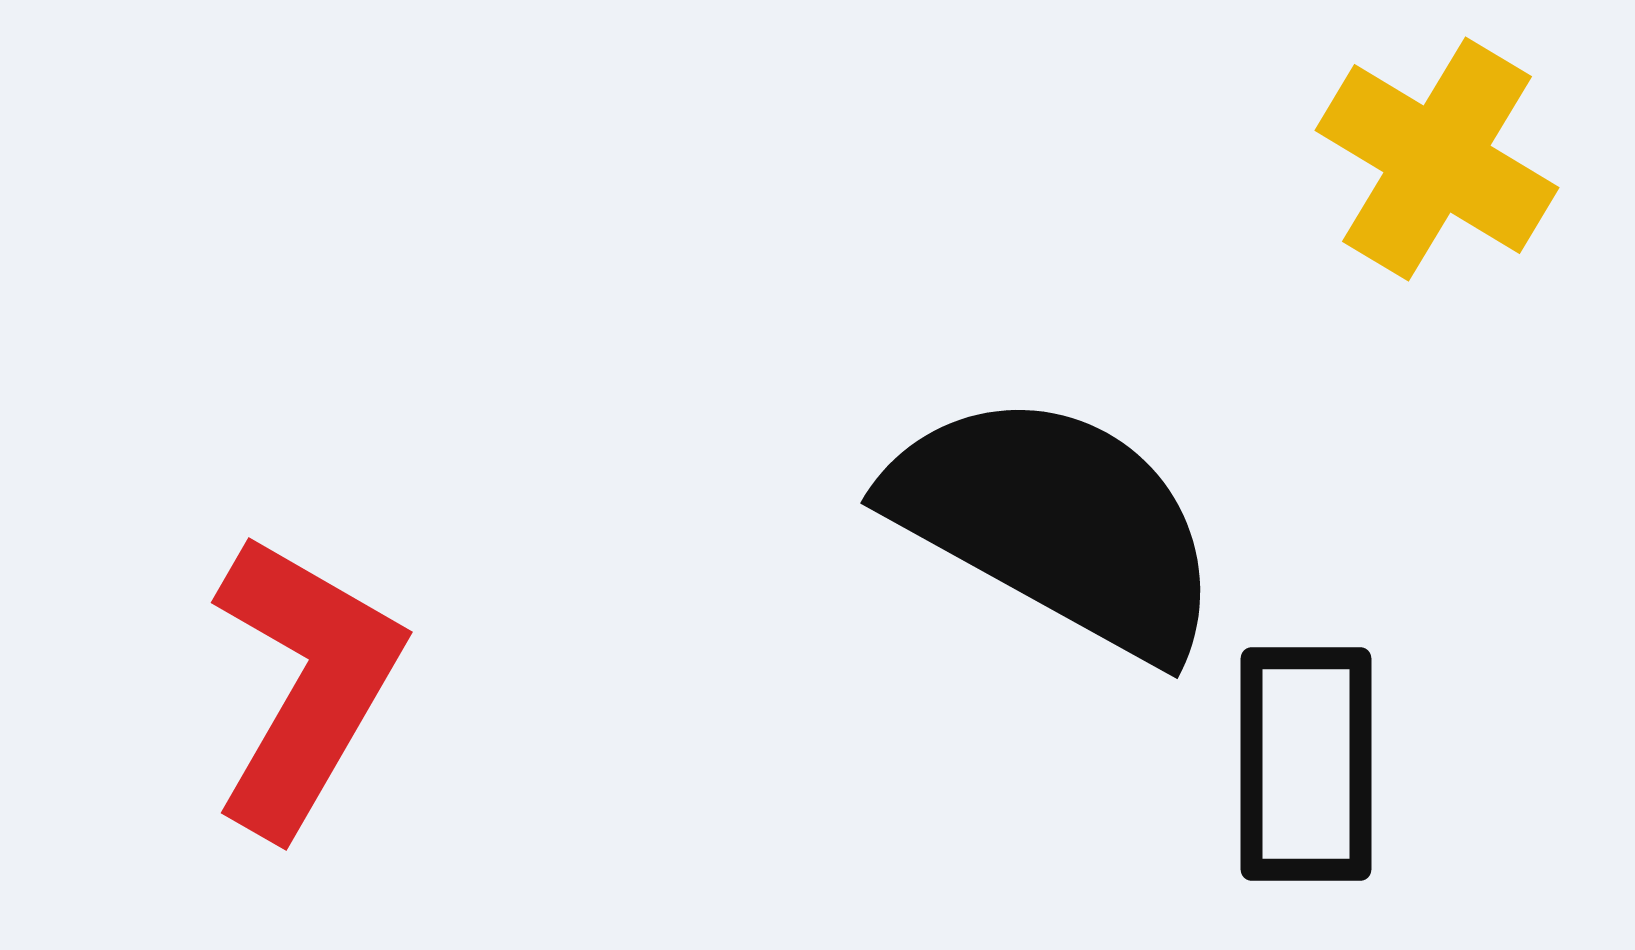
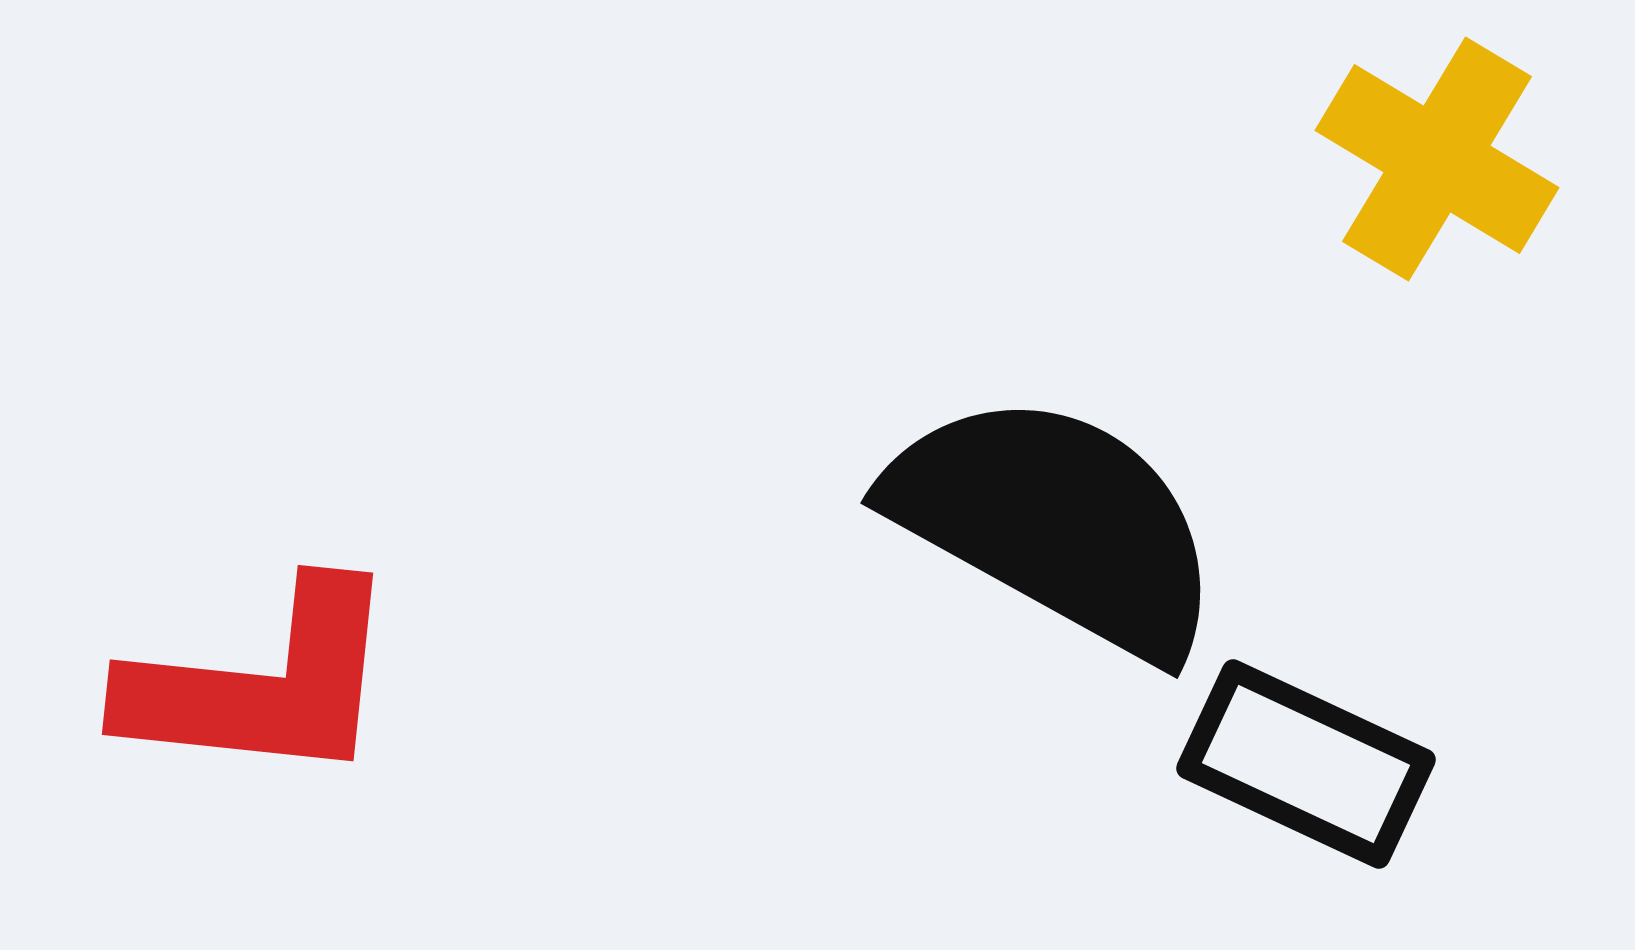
red L-shape: moved 43 px left; rotated 66 degrees clockwise
black rectangle: rotated 65 degrees counterclockwise
